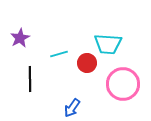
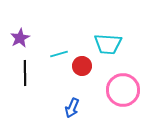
red circle: moved 5 px left, 3 px down
black line: moved 5 px left, 6 px up
pink circle: moved 6 px down
blue arrow: rotated 12 degrees counterclockwise
